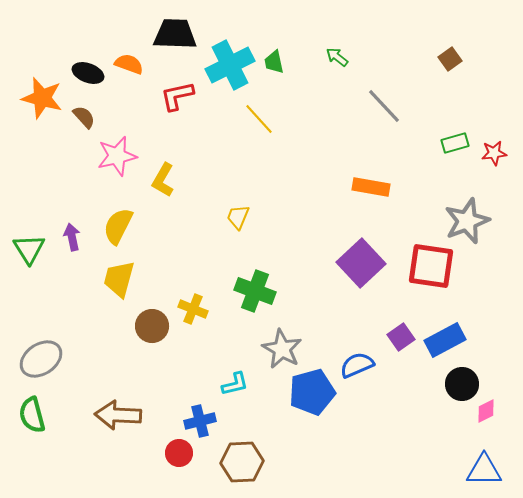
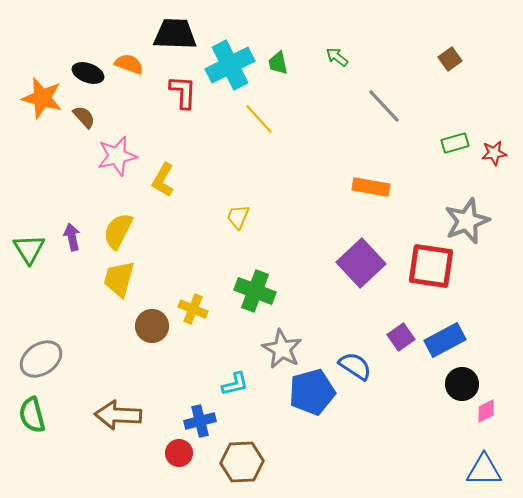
green trapezoid at (274, 62): moved 4 px right, 1 px down
red L-shape at (177, 96): moved 6 px right, 4 px up; rotated 105 degrees clockwise
yellow semicircle at (118, 226): moved 5 px down
blue semicircle at (357, 365): moved 2 px left, 1 px down; rotated 56 degrees clockwise
